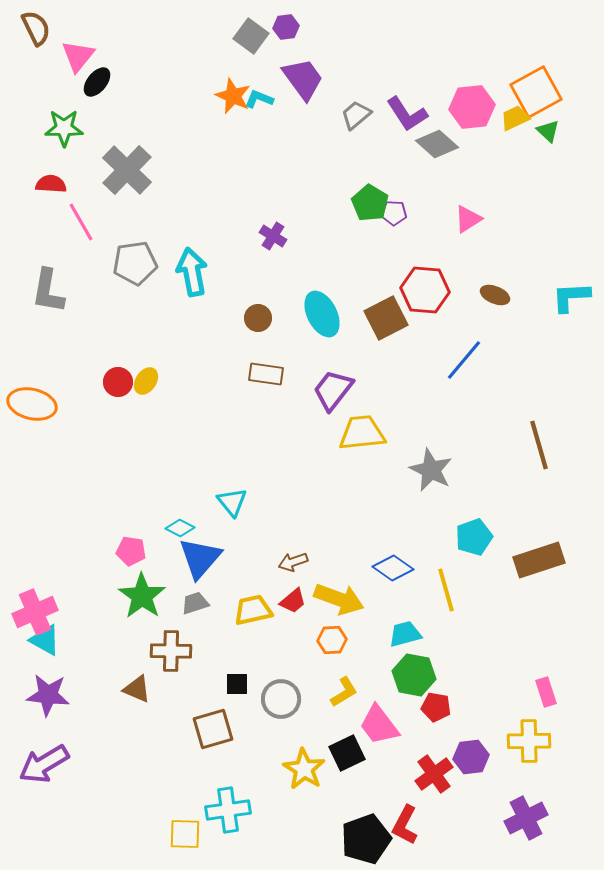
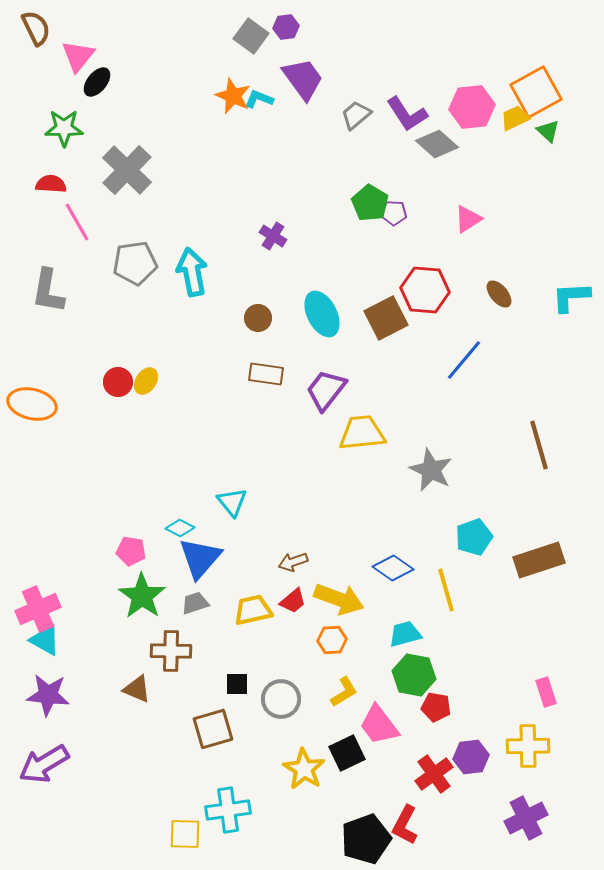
pink line at (81, 222): moved 4 px left
brown ellipse at (495, 295): moved 4 px right, 1 px up; rotated 28 degrees clockwise
purple trapezoid at (333, 390): moved 7 px left
pink cross at (35, 612): moved 3 px right, 3 px up
yellow cross at (529, 741): moved 1 px left, 5 px down
